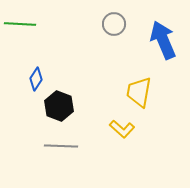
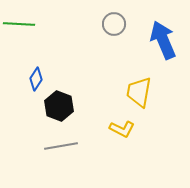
green line: moved 1 px left
yellow L-shape: rotated 15 degrees counterclockwise
gray line: rotated 12 degrees counterclockwise
